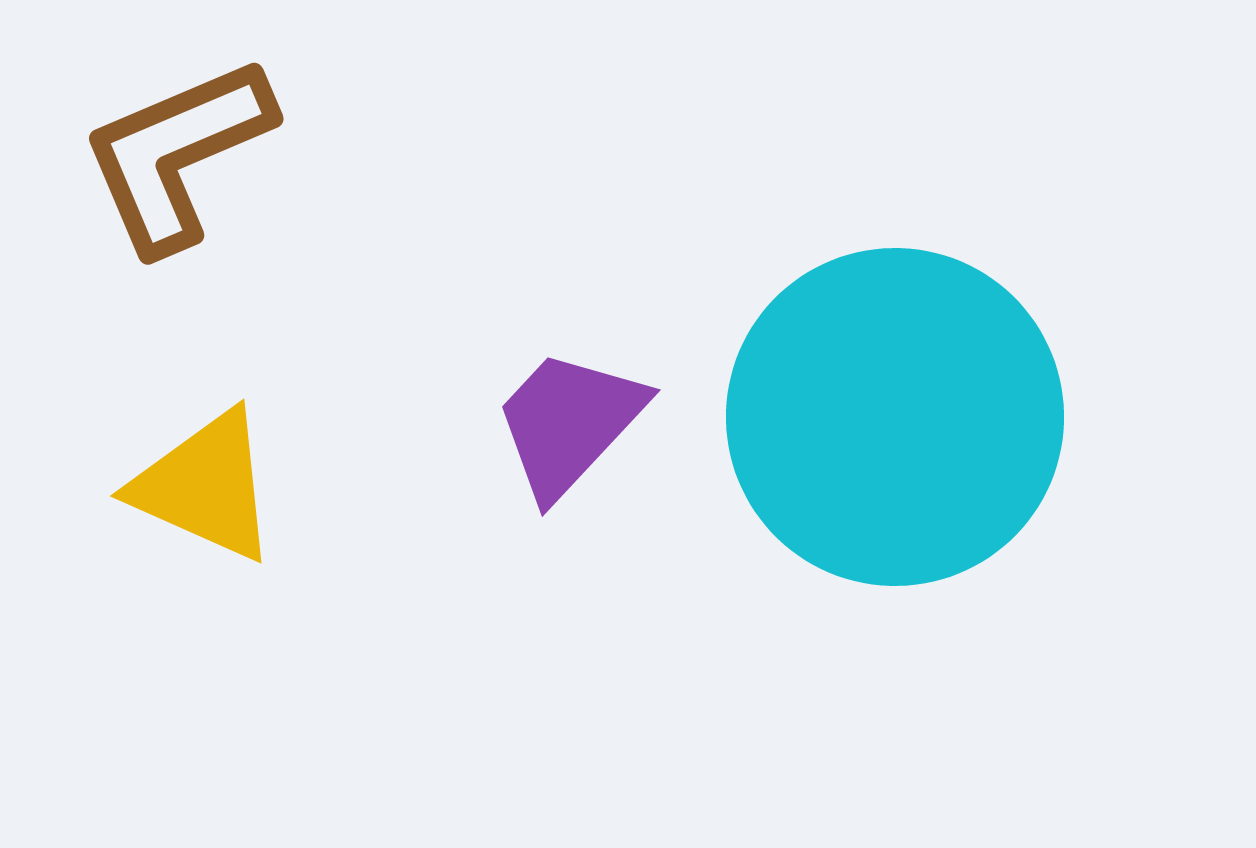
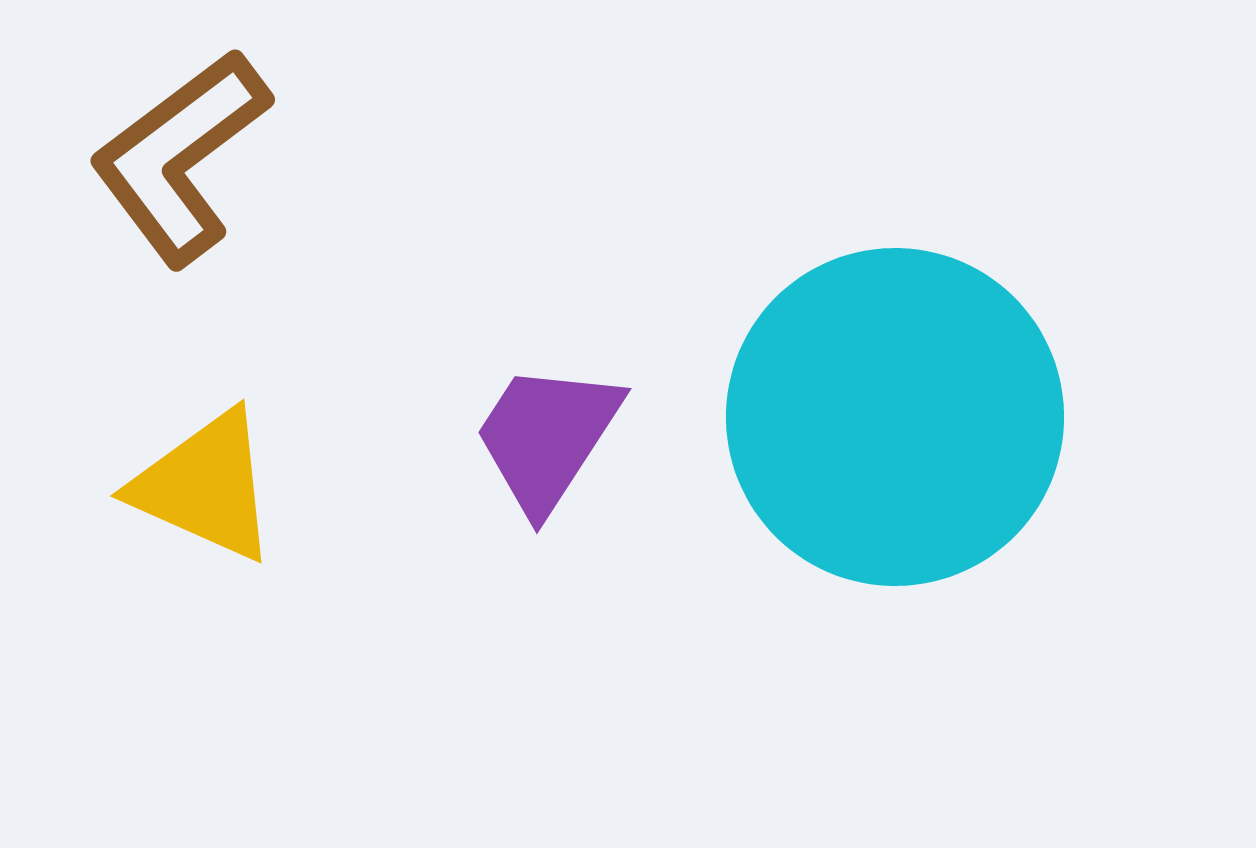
brown L-shape: moved 3 px right, 3 px down; rotated 14 degrees counterclockwise
purple trapezoid: moved 22 px left, 14 px down; rotated 10 degrees counterclockwise
